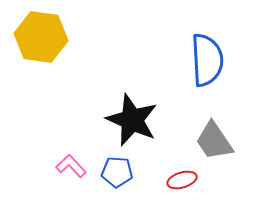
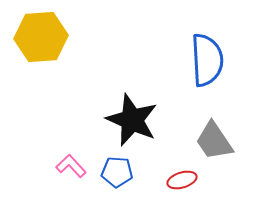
yellow hexagon: rotated 12 degrees counterclockwise
